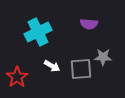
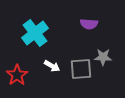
cyan cross: moved 3 px left, 1 px down; rotated 12 degrees counterclockwise
red star: moved 2 px up
